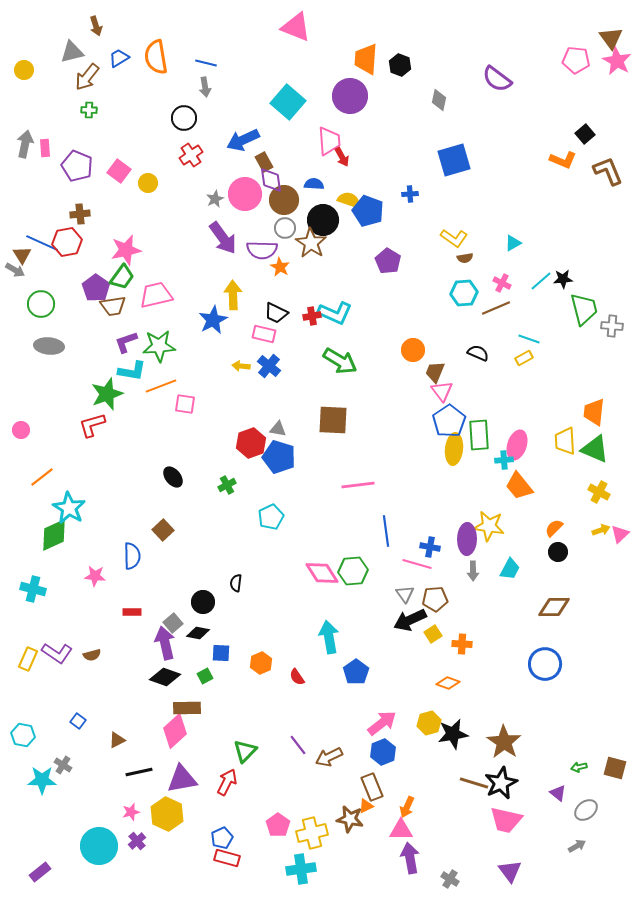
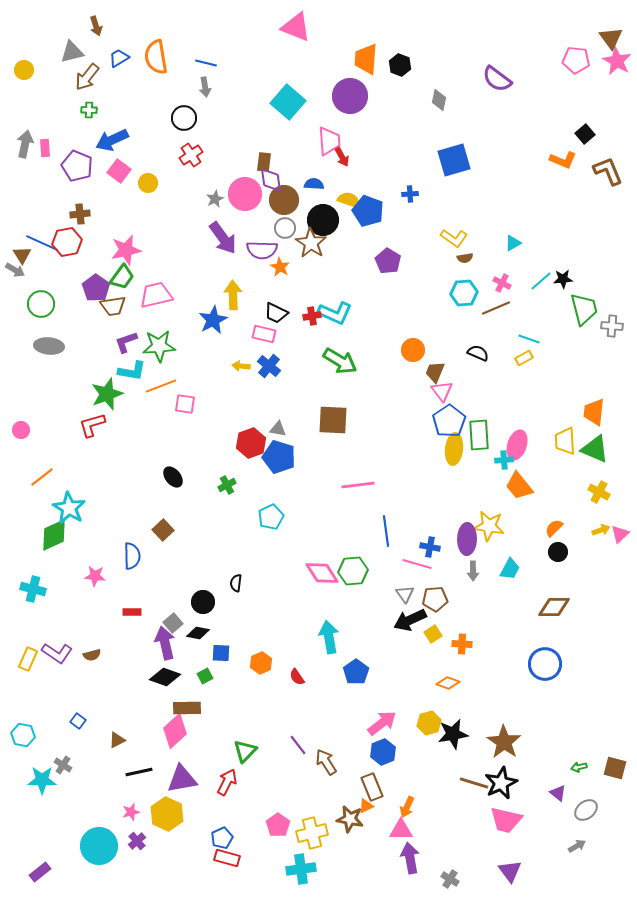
blue arrow at (243, 140): moved 131 px left
brown rectangle at (264, 162): rotated 36 degrees clockwise
brown arrow at (329, 757): moved 3 px left, 5 px down; rotated 84 degrees clockwise
